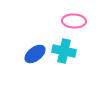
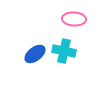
pink ellipse: moved 2 px up
